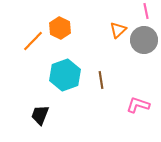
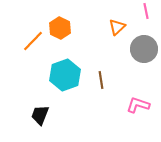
orange triangle: moved 1 px left, 3 px up
gray circle: moved 9 px down
